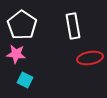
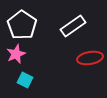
white rectangle: rotated 65 degrees clockwise
pink star: rotated 30 degrees counterclockwise
